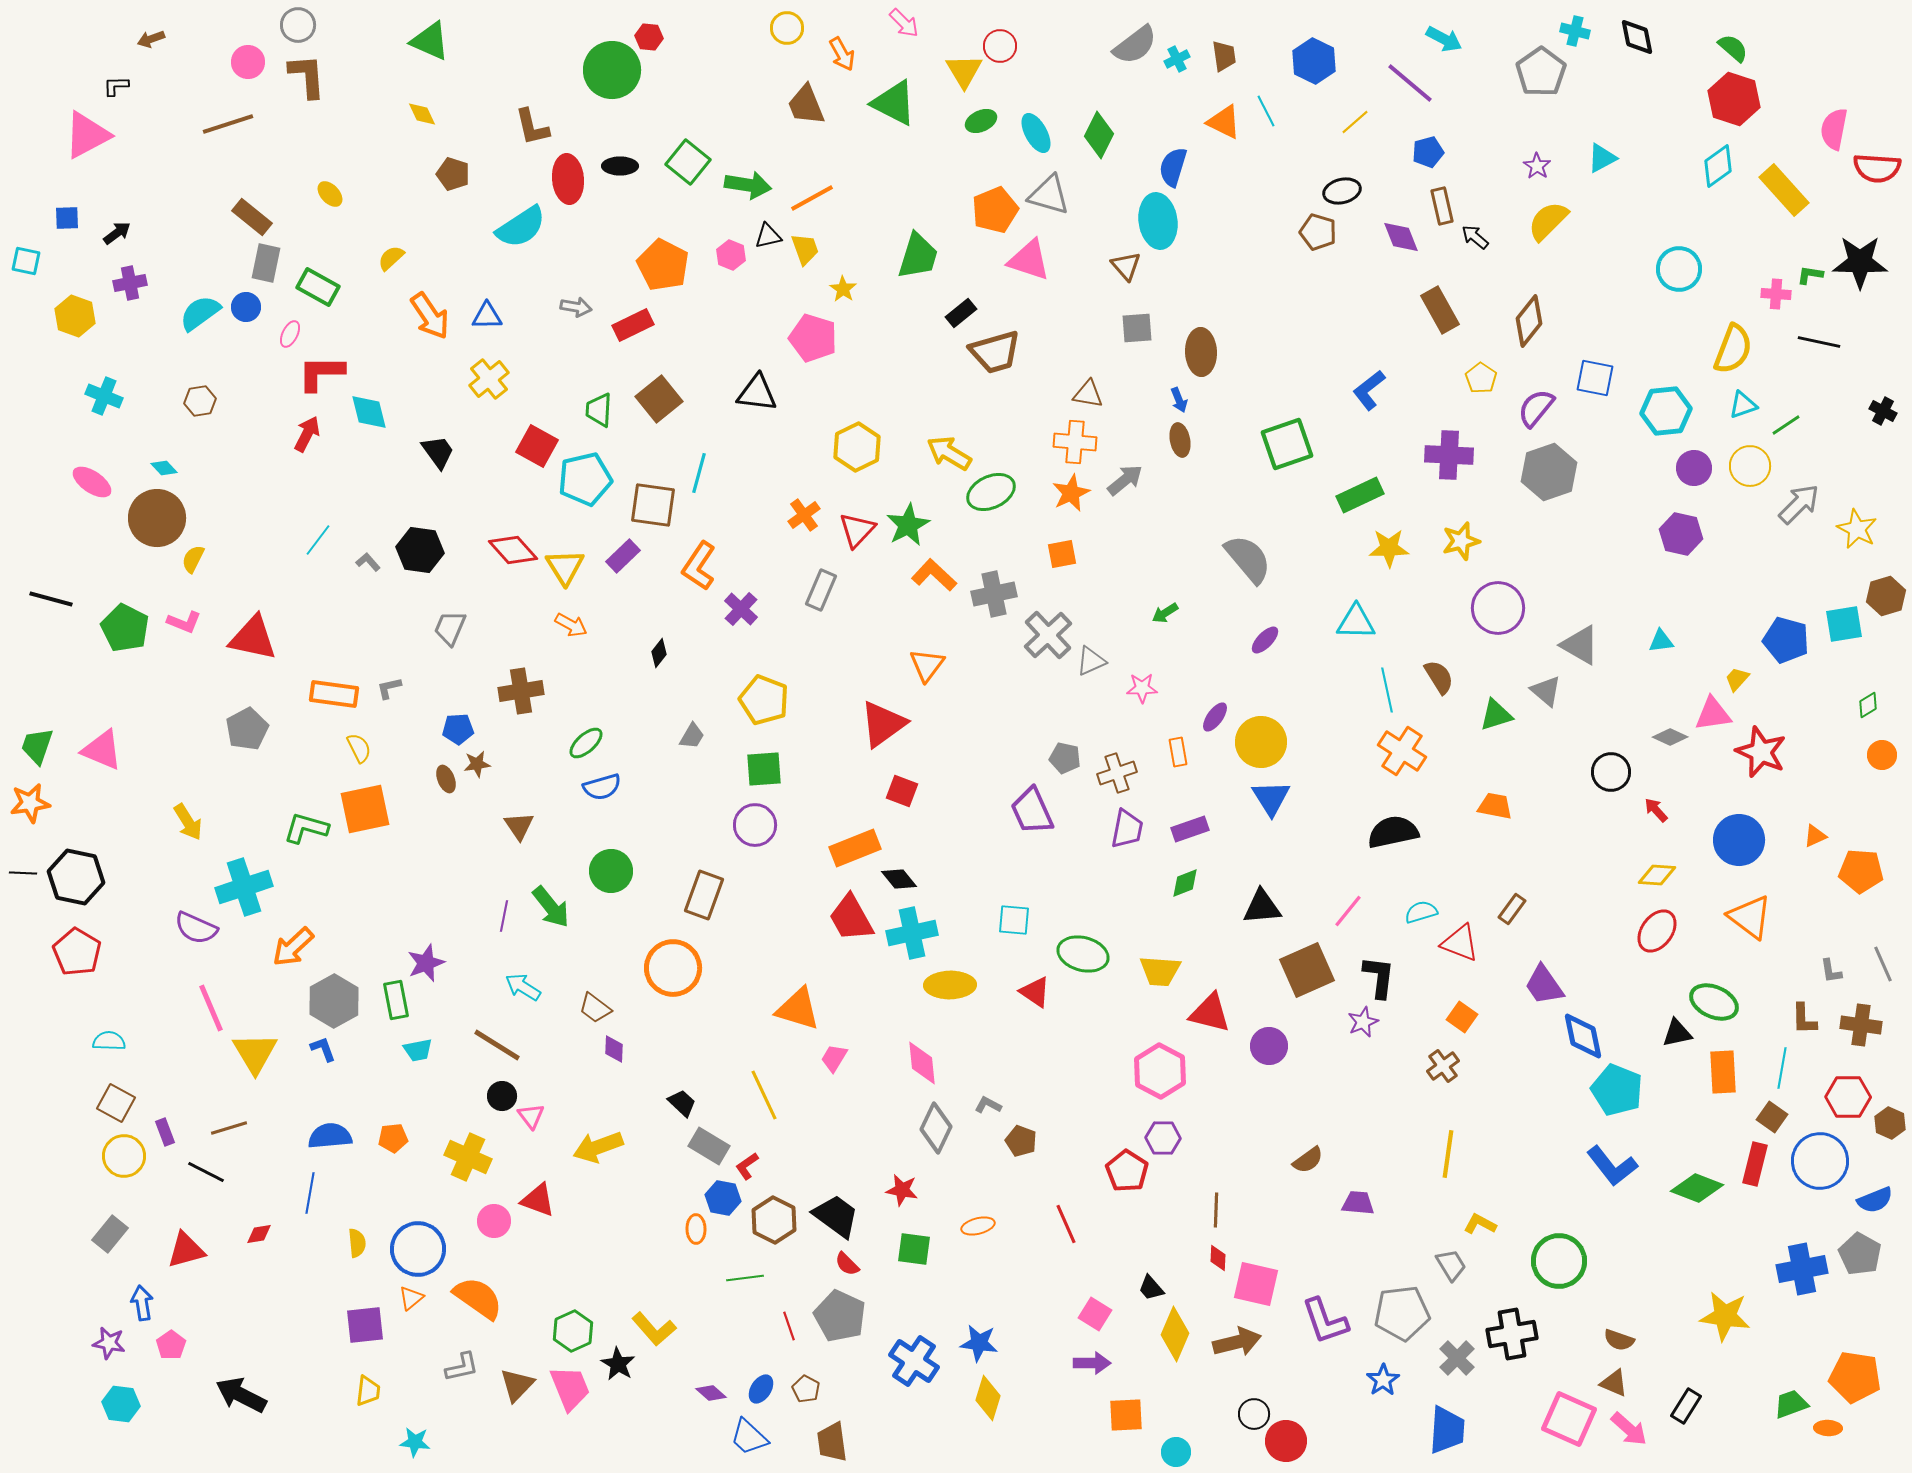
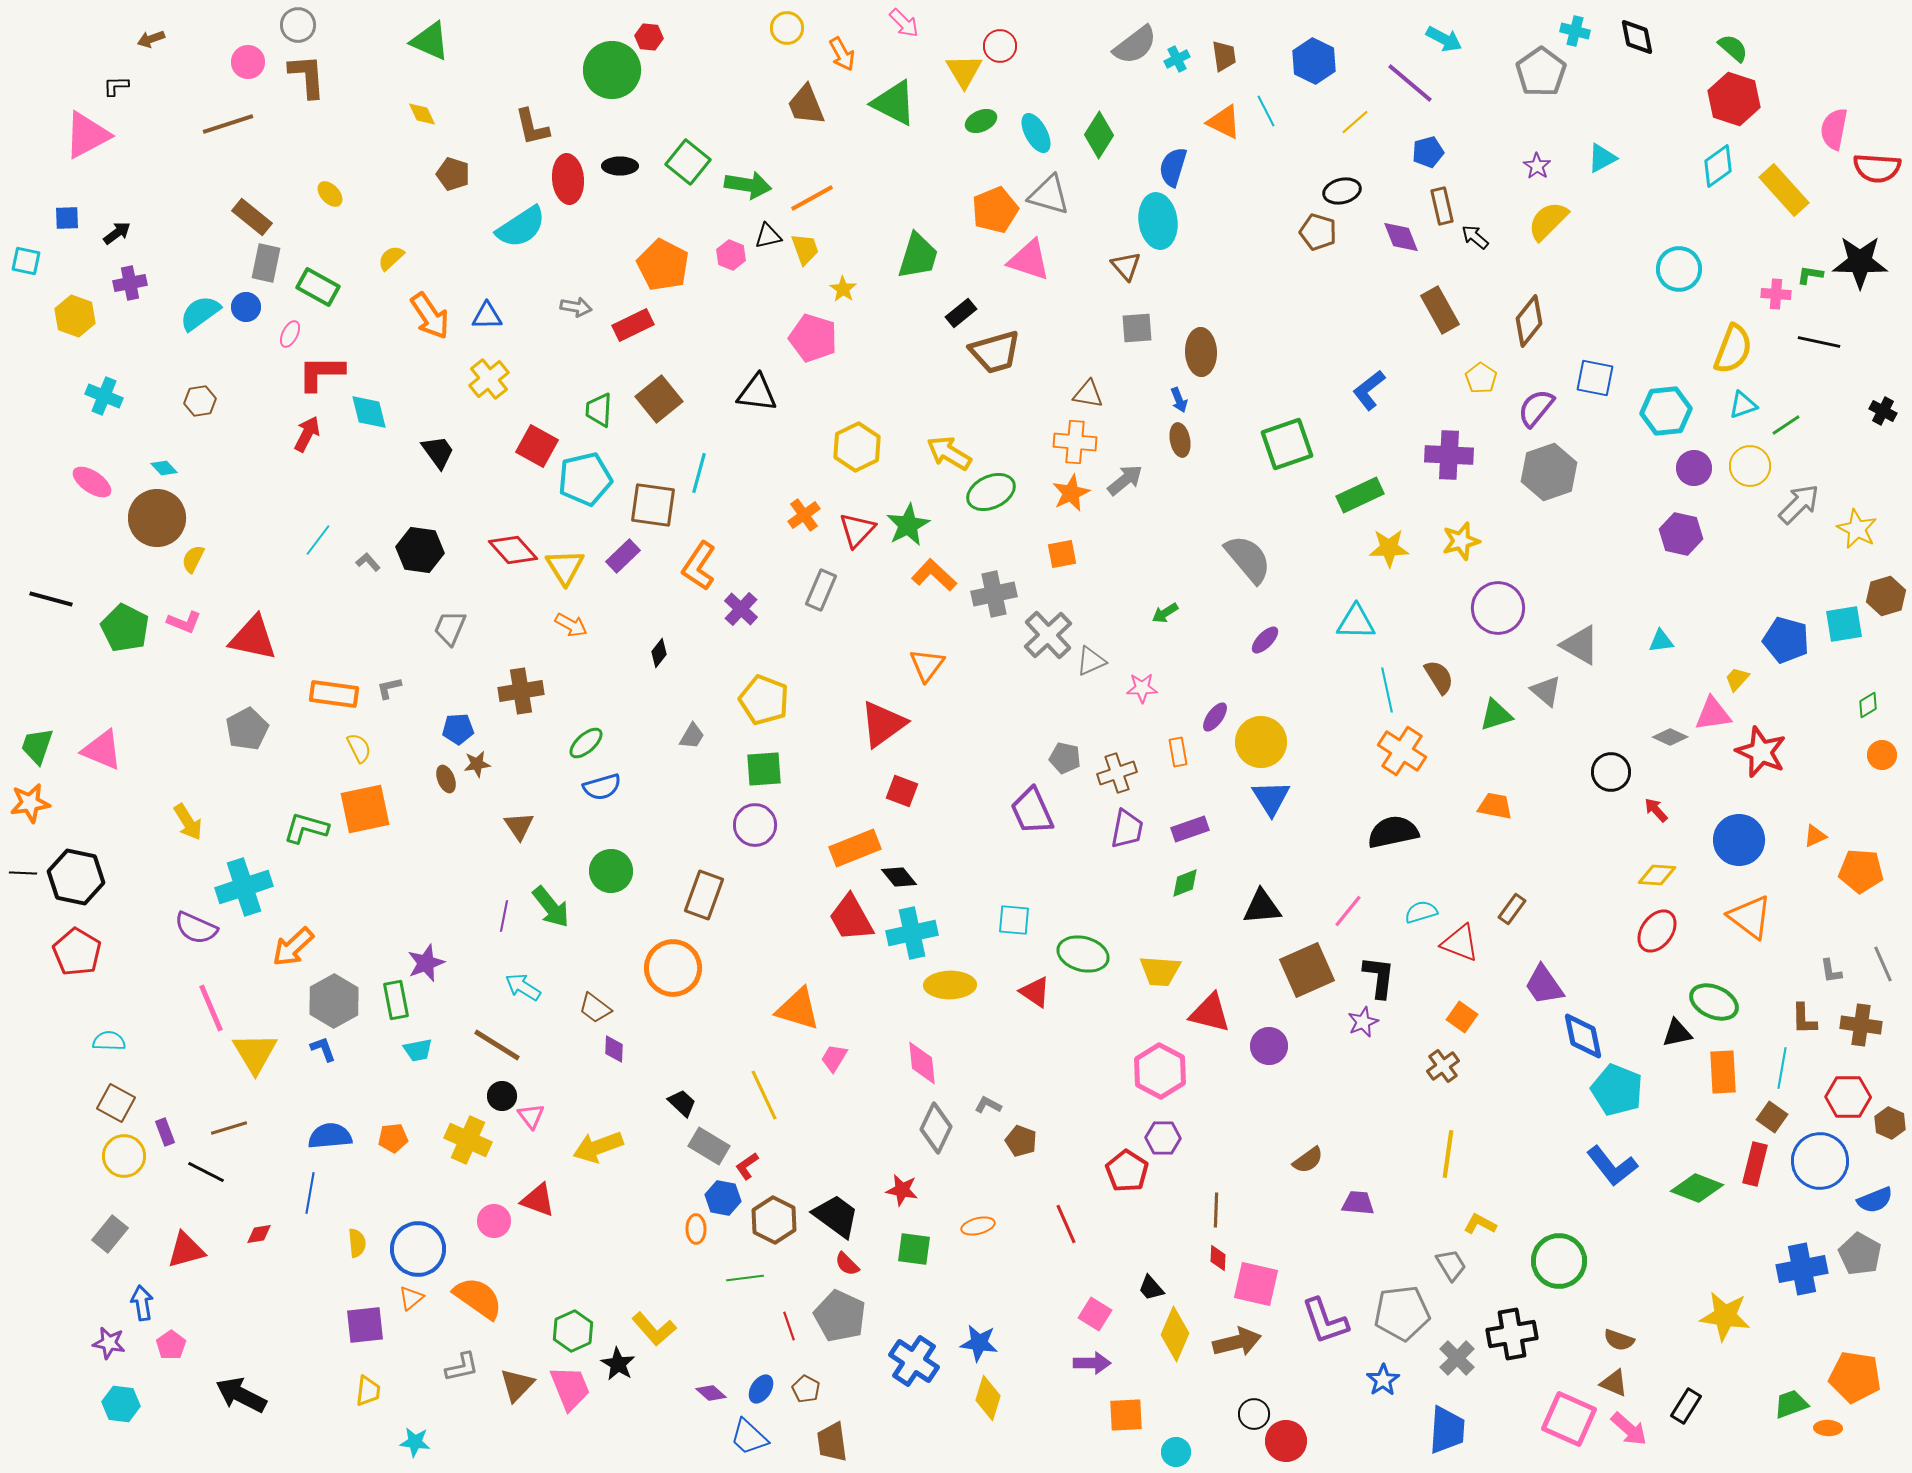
green diamond at (1099, 135): rotated 6 degrees clockwise
black diamond at (899, 879): moved 2 px up
yellow cross at (468, 1157): moved 17 px up
